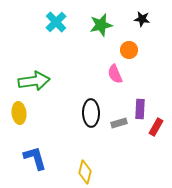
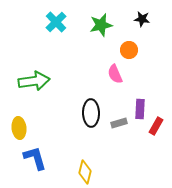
yellow ellipse: moved 15 px down
red rectangle: moved 1 px up
